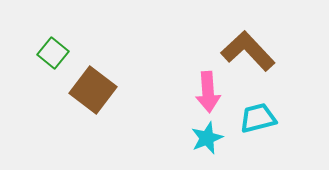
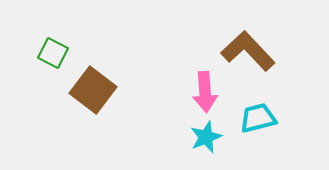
green square: rotated 12 degrees counterclockwise
pink arrow: moved 3 px left
cyan star: moved 1 px left, 1 px up
